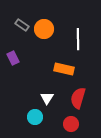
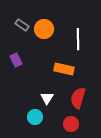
purple rectangle: moved 3 px right, 2 px down
